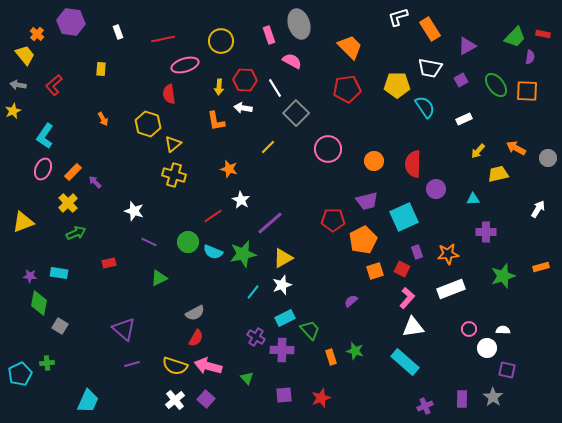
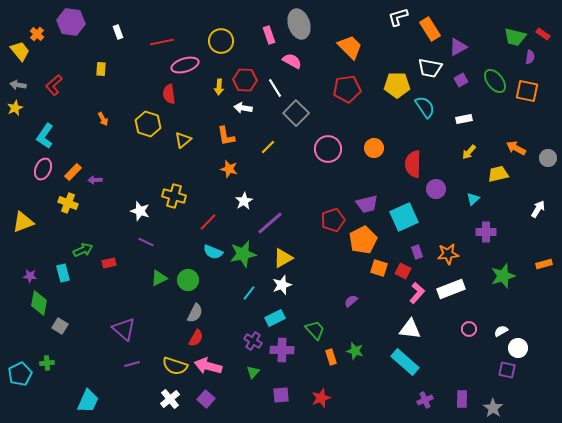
red rectangle at (543, 34): rotated 24 degrees clockwise
green trapezoid at (515, 37): rotated 60 degrees clockwise
red line at (163, 39): moved 1 px left, 3 px down
purple triangle at (467, 46): moved 9 px left, 1 px down
yellow trapezoid at (25, 55): moved 5 px left, 4 px up
green ellipse at (496, 85): moved 1 px left, 4 px up
orange square at (527, 91): rotated 10 degrees clockwise
yellow star at (13, 111): moved 2 px right, 3 px up
white rectangle at (464, 119): rotated 14 degrees clockwise
orange L-shape at (216, 121): moved 10 px right, 15 px down
yellow triangle at (173, 144): moved 10 px right, 4 px up
yellow arrow at (478, 151): moved 9 px left, 1 px down
orange circle at (374, 161): moved 13 px up
yellow cross at (174, 175): moved 21 px down
purple arrow at (95, 182): moved 2 px up; rotated 48 degrees counterclockwise
cyan triangle at (473, 199): rotated 40 degrees counterclockwise
white star at (241, 200): moved 3 px right, 1 px down; rotated 12 degrees clockwise
purple trapezoid at (367, 201): moved 3 px down
yellow cross at (68, 203): rotated 24 degrees counterclockwise
white star at (134, 211): moved 6 px right
red line at (213, 216): moved 5 px left, 6 px down; rotated 12 degrees counterclockwise
red pentagon at (333, 220): rotated 20 degrees counterclockwise
green arrow at (76, 233): moved 7 px right, 17 px down
purple line at (149, 242): moved 3 px left
green circle at (188, 242): moved 38 px down
orange rectangle at (541, 267): moved 3 px right, 3 px up
red square at (402, 269): moved 1 px right, 2 px down
orange square at (375, 271): moved 4 px right, 3 px up; rotated 36 degrees clockwise
cyan rectangle at (59, 273): moved 4 px right; rotated 66 degrees clockwise
cyan line at (253, 292): moved 4 px left, 1 px down
pink L-shape at (407, 298): moved 10 px right, 5 px up
gray semicircle at (195, 313): rotated 36 degrees counterclockwise
cyan rectangle at (285, 318): moved 10 px left
white triangle at (413, 327): moved 3 px left, 2 px down; rotated 15 degrees clockwise
green trapezoid at (310, 330): moved 5 px right
white semicircle at (503, 330): moved 2 px left, 1 px down; rotated 32 degrees counterclockwise
purple cross at (256, 337): moved 3 px left, 4 px down
white circle at (487, 348): moved 31 px right
green triangle at (247, 378): moved 6 px right, 6 px up; rotated 24 degrees clockwise
purple square at (284, 395): moved 3 px left
gray star at (493, 397): moved 11 px down
white cross at (175, 400): moved 5 px left, 1 px up
purple cross at (425, 406): moved 6 px up
